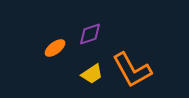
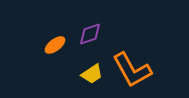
orange ellipse: moved 3 px up
